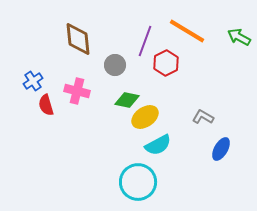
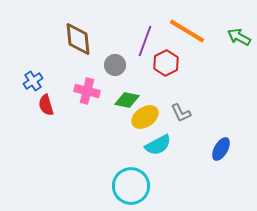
pink cross: moved 10 px right
gray L-shape: moved 22 px left, 4 px up; rotated 145 degrees counterclockwise
cyan circle: moved 7 px left, 4 px down
